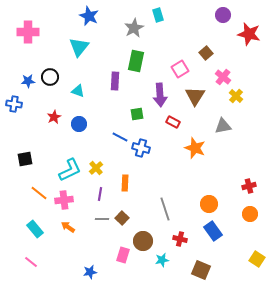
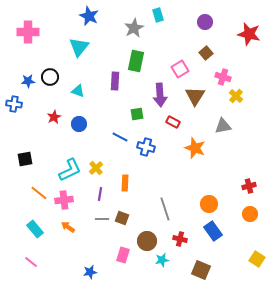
purple circle at (223, 15): moved 18 px left, 7 px down
pink cross at (223, 77): rotated 21 degrees counterclockwise
blue cross at (141, 148): moved 5 px right, 1 px up
brown square at (122, 218): rotated 24 degrees counterclockwise
brown circle at (143, 241): moved 4 px right
